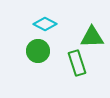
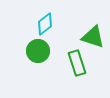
cyan diamond: rotated 65 degrees counterclockwise
green triangle: moved 1 px right; rotated 20 degrees clockwise
